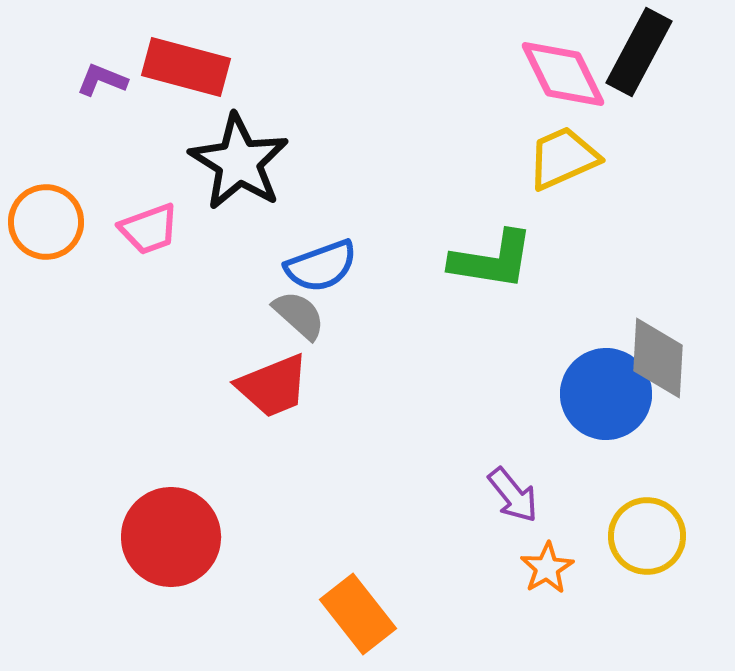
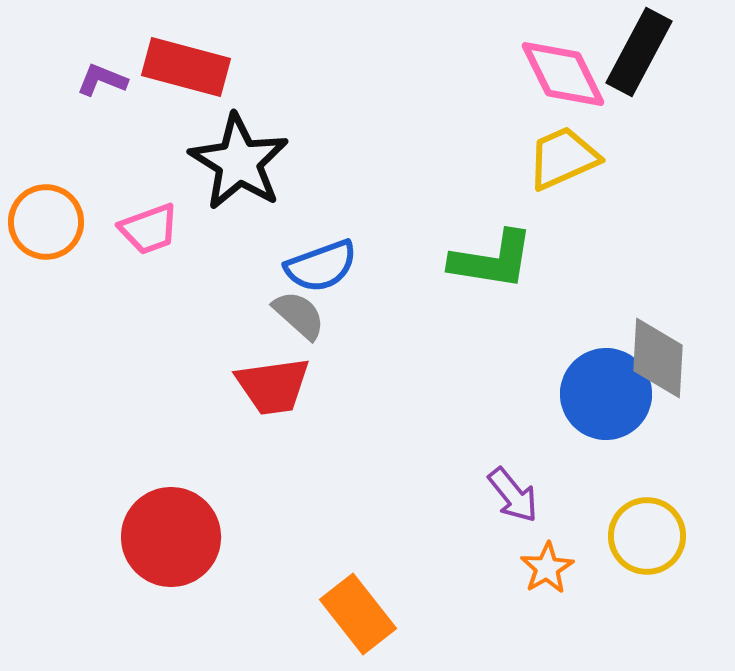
red trapezoid: rotated 14 degrees clockwise
